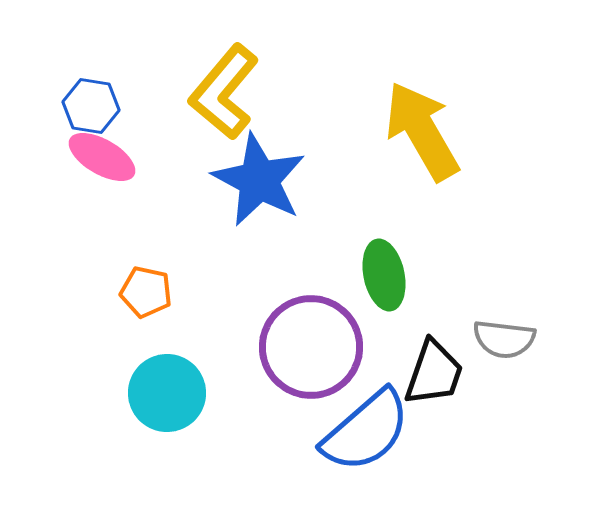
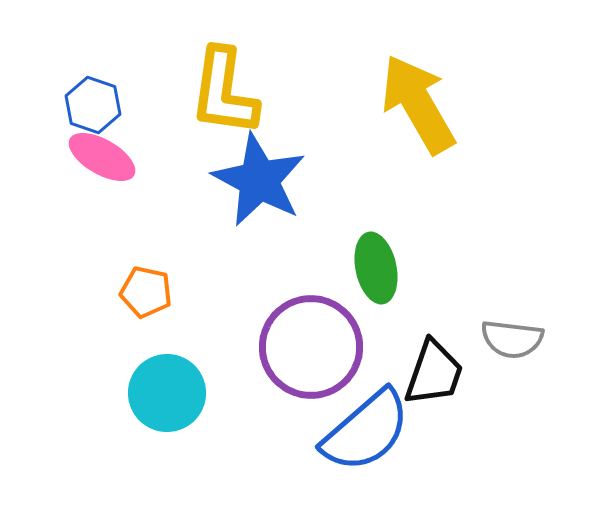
yellow L-shape: rotated 32 degrees counterclockwise
blue hexagon: moved 2 px right, 1 px up; rotated 10 degrees clockwise
yellow arrow: moved 4 px left, 27 px up
green ellipse: moved 8 px left, 7 px up
gray semicircle: moved 8 px right
